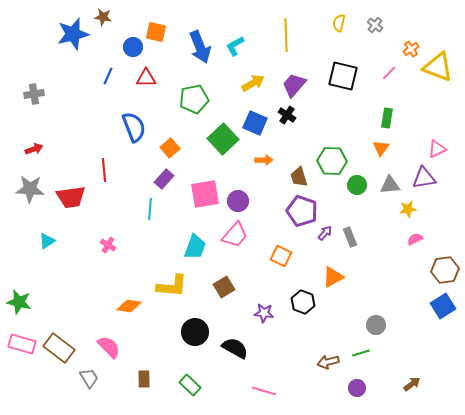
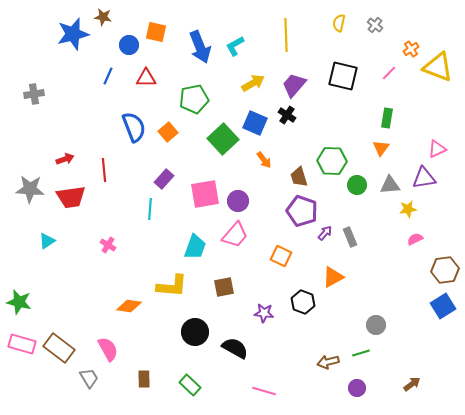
blue circle at (133, 47): moved 4 px left, 2 px up
orange square at (170, 148): moved 2 px left, 16 px up
red arrow at (34, 149): moved 31 px right, 10 px down
orange arrow at (264, 160): rotated 54 degrees clockwise
brown square at (224, 287): rotated 20 degrees clockwise
pink semicircle at (109, 347): moved 1 px left, 2 px down; rotated 15 degrees clockwise
